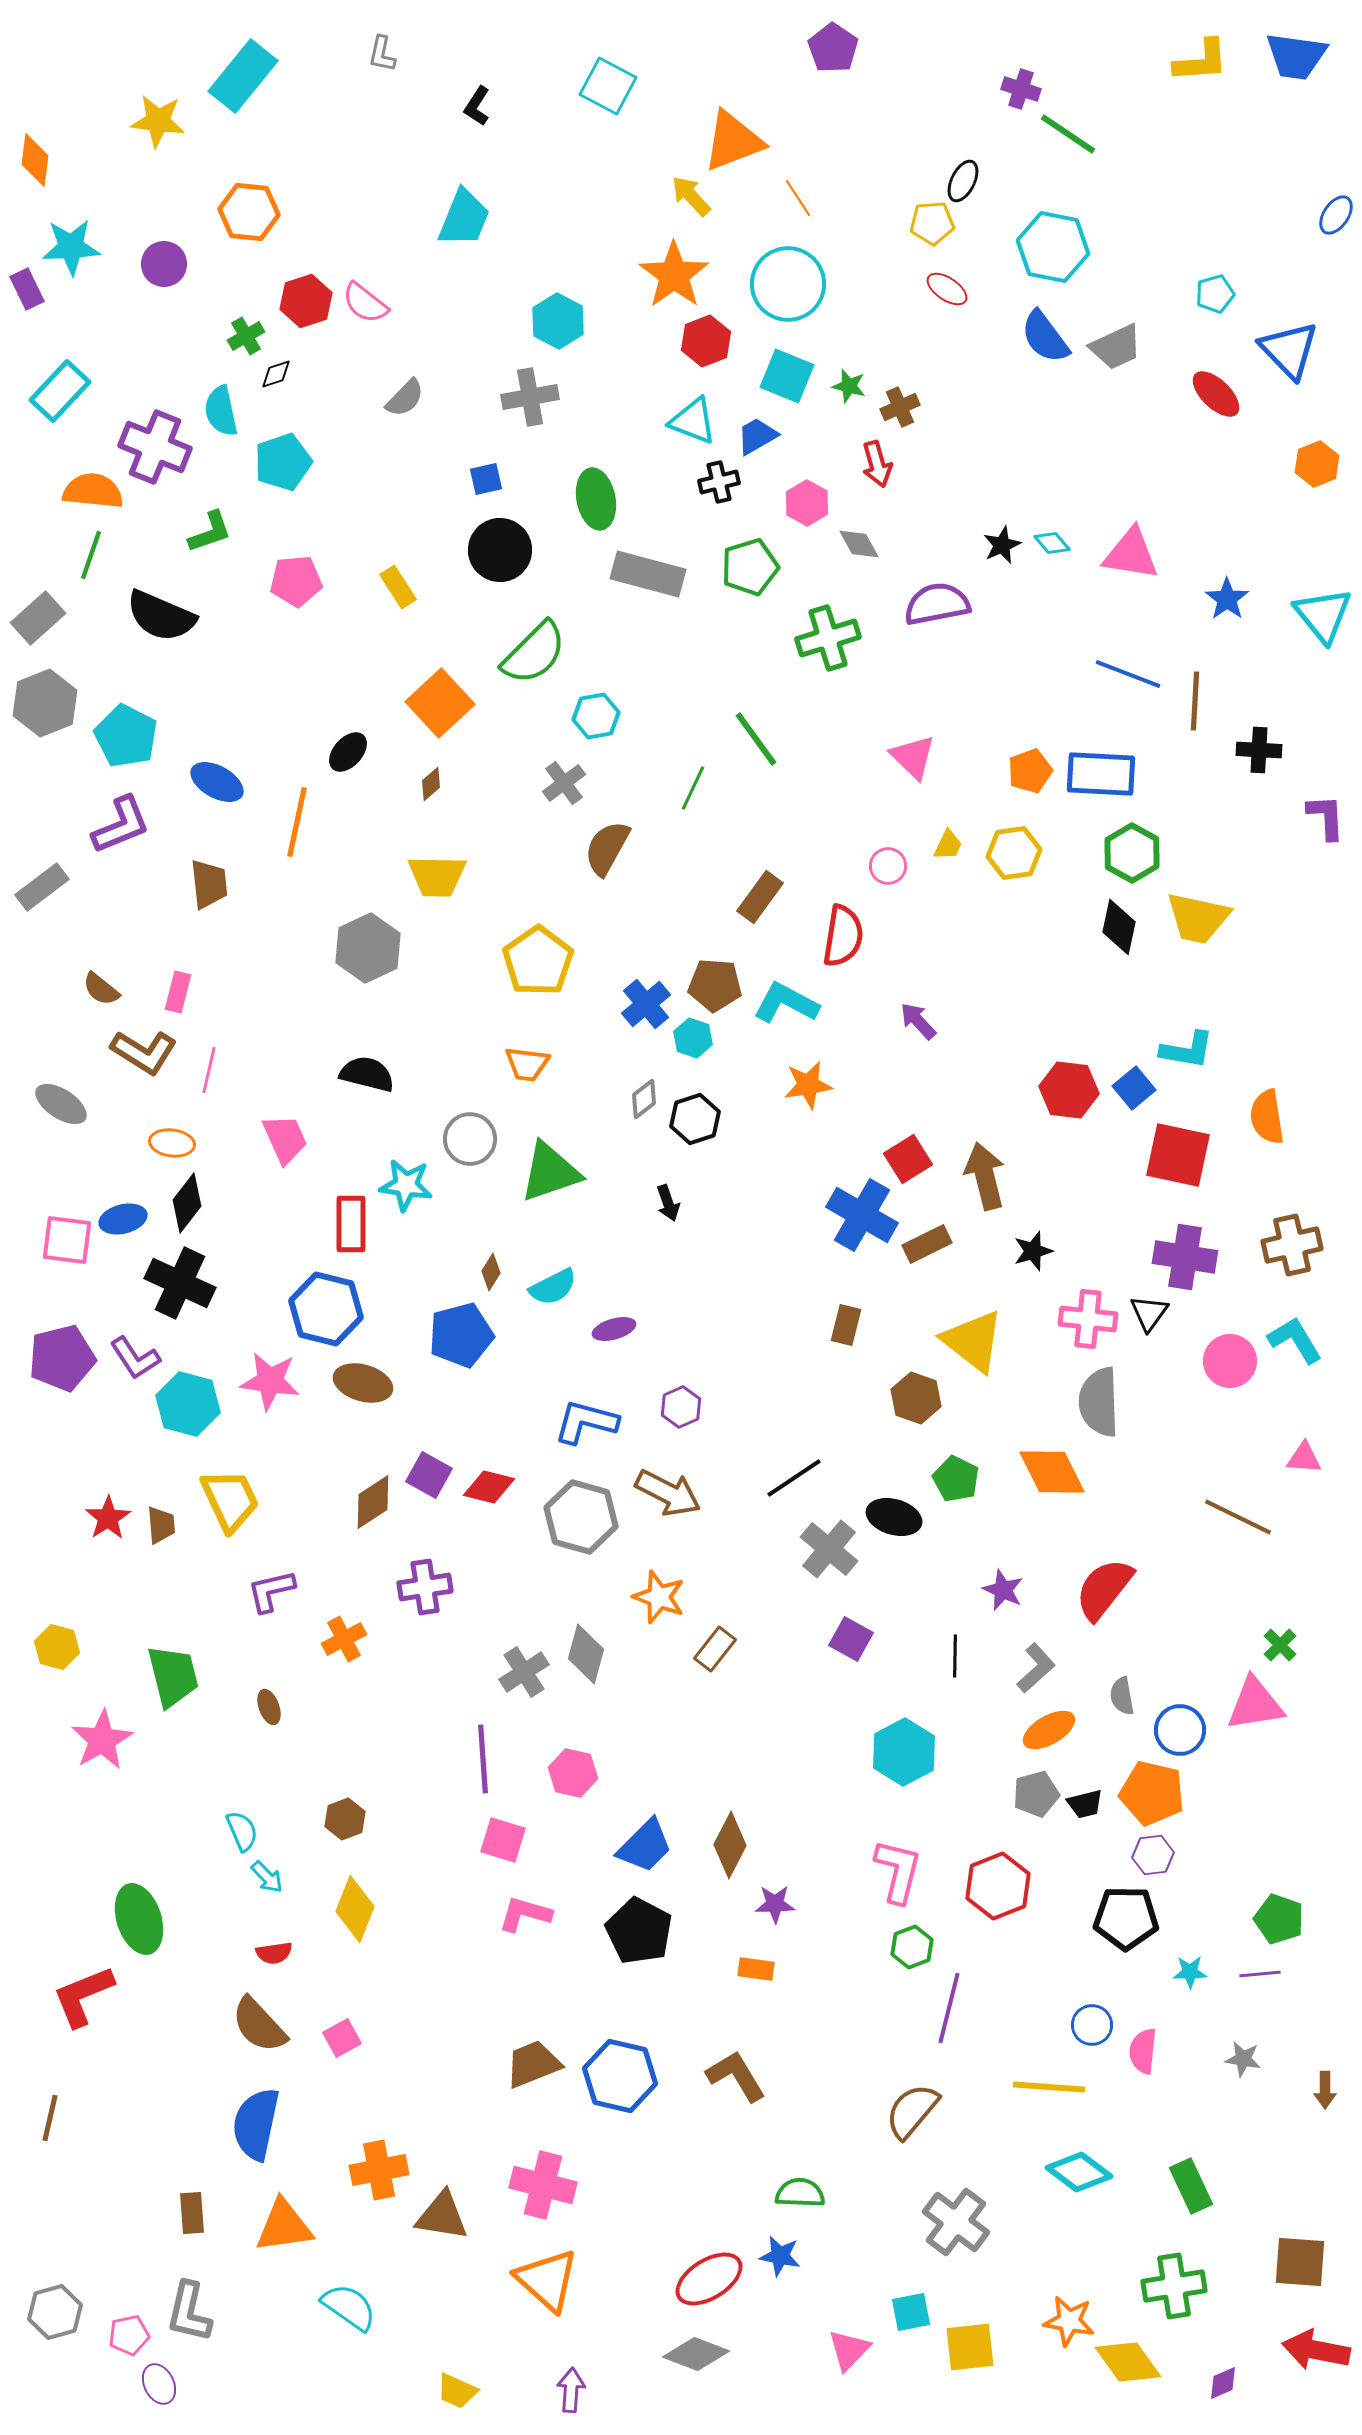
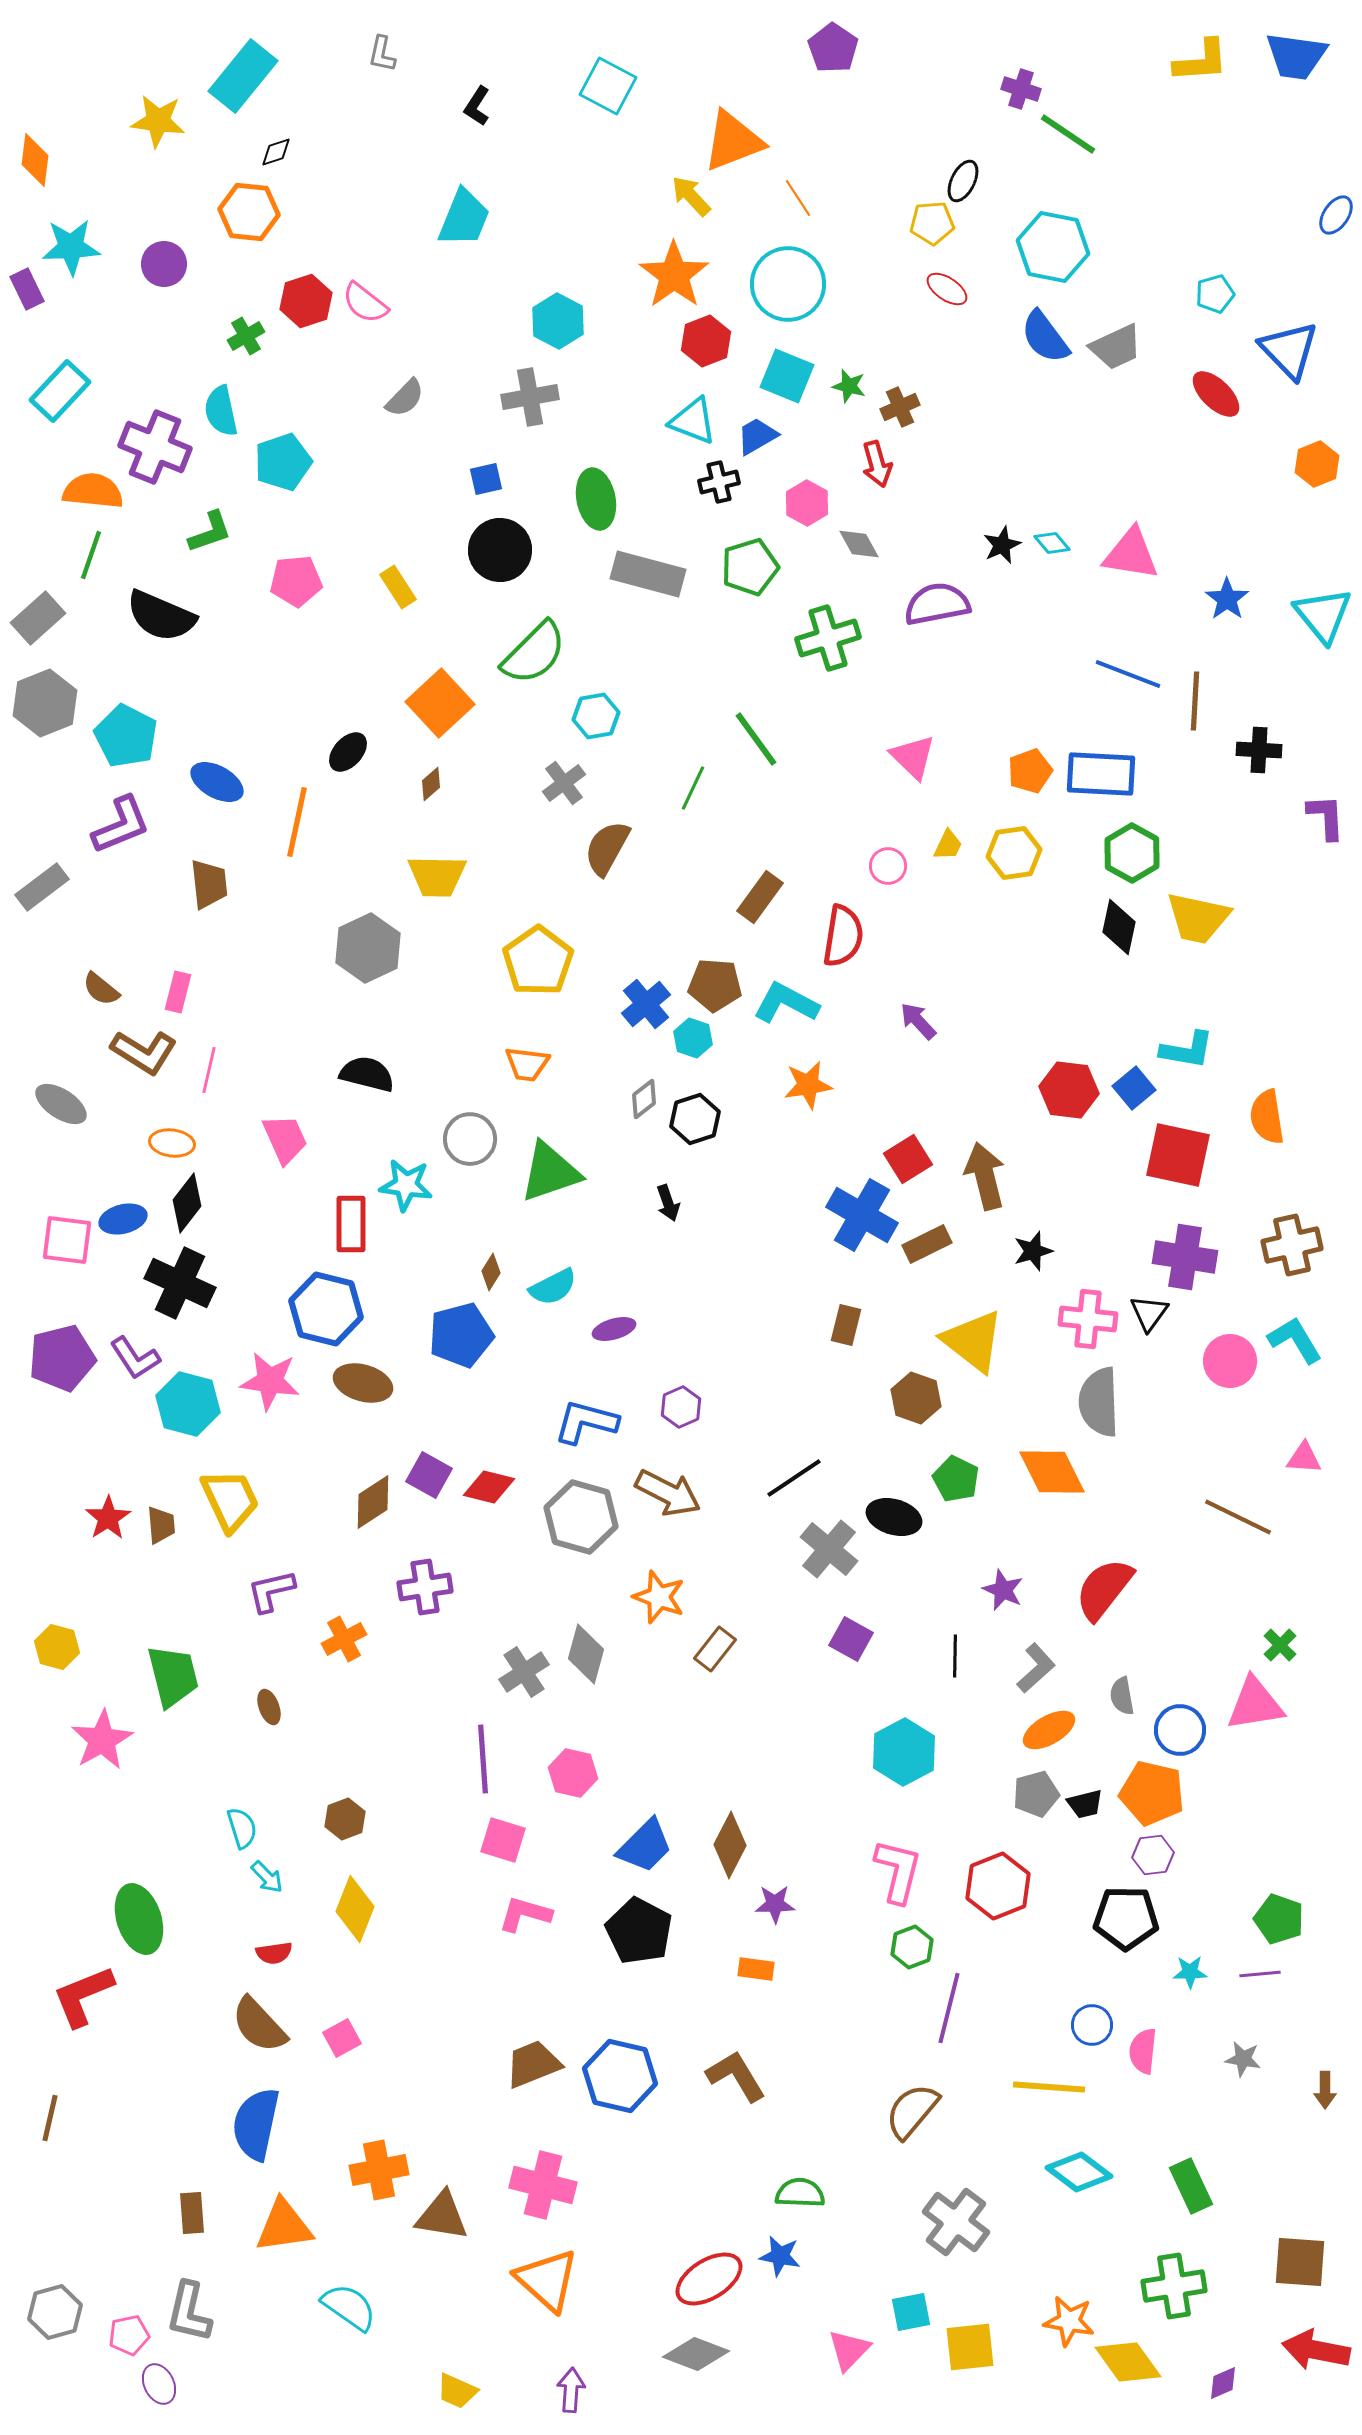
black diamond at (276, 374): moved 222 px up
cyan semicircle at (242, 1831): moved 3 px up; rotated 6 degrees clockwise
